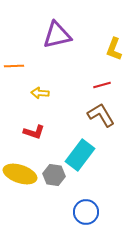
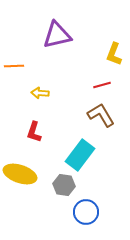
yellow L-shape: moved 5 px down
red L-shape: rotated 90 degrees clockwise
gray hexagon: moved 10 px right, 10 px down
